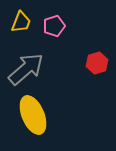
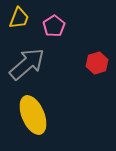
yellow trapezoid: moved 2 px left, 4 px up
pink pentagon: rotated 15 degrees counterclockwise
gray arrow: moved 1 px right, 5 px up
